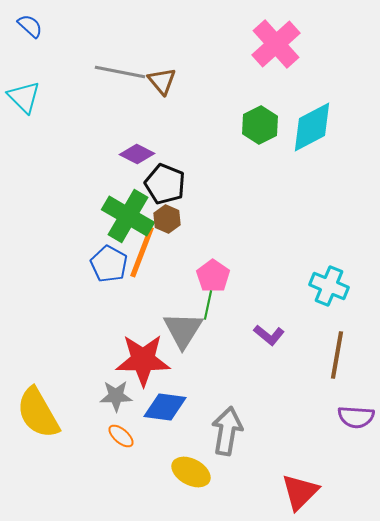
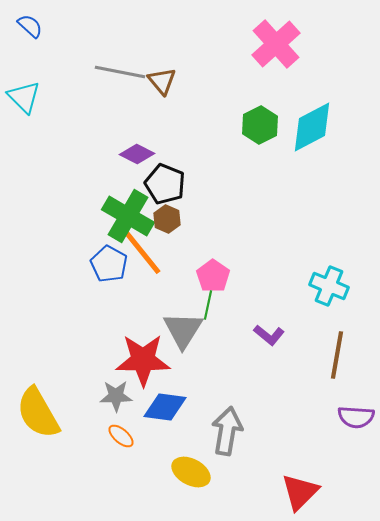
orange line: rotated 60 degrees counterclockwise
